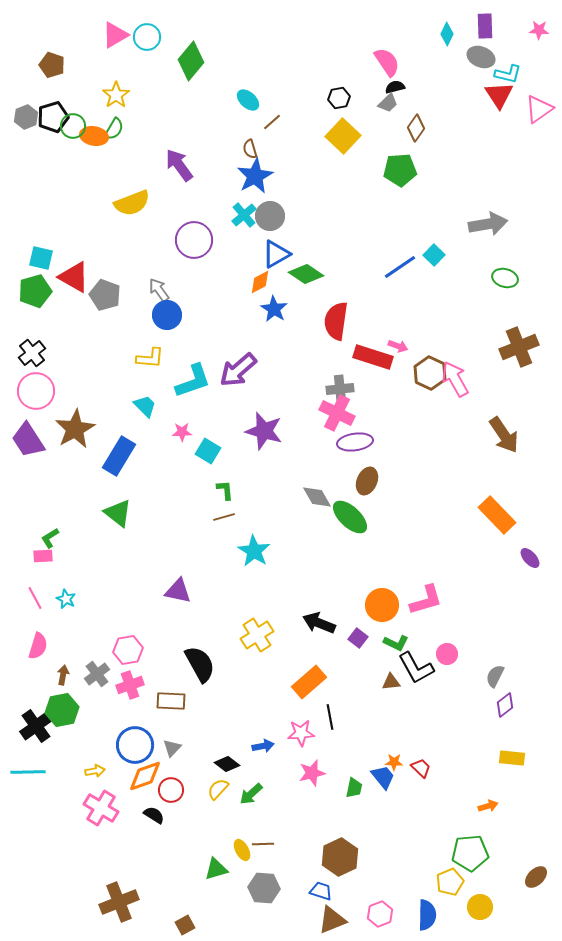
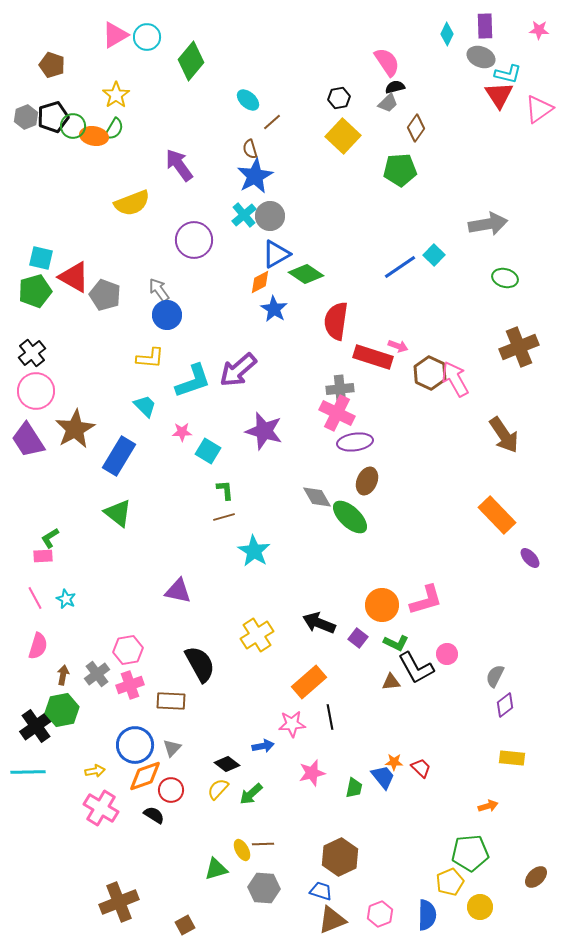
pink star at (301, 733): moved 9 px left, 9 px up
